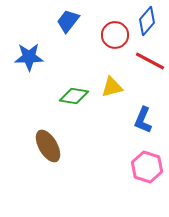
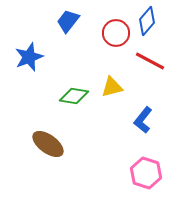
red circle: moved 1 px right, 2 px up
blue star: rotated 20 degrees counterclockwise
blue L-shape: rotated 16 degrees clockwise
brown ellipse: moved 2 px up; rotated 24 degrees counterclockwise
pink hexagon: moved 1 px left, 6 px down
